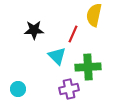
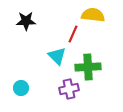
yellow semicircle: moved 1 px left; rotated 85 degrees clockwise
black star: moved 8 px left, 9 px up
cyan circle: moved 3 px right, 1 px up
